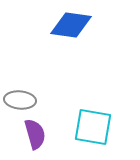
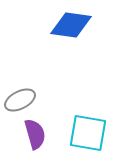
gray ellipse: rotated 32 degrees counterclockwise
cyan square: moved 5 px left, 6 px down
